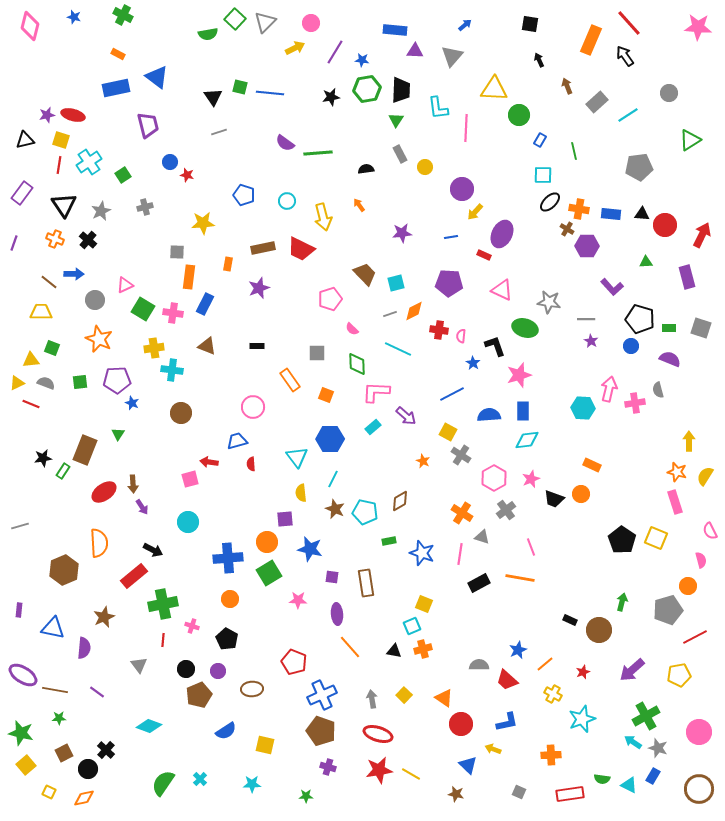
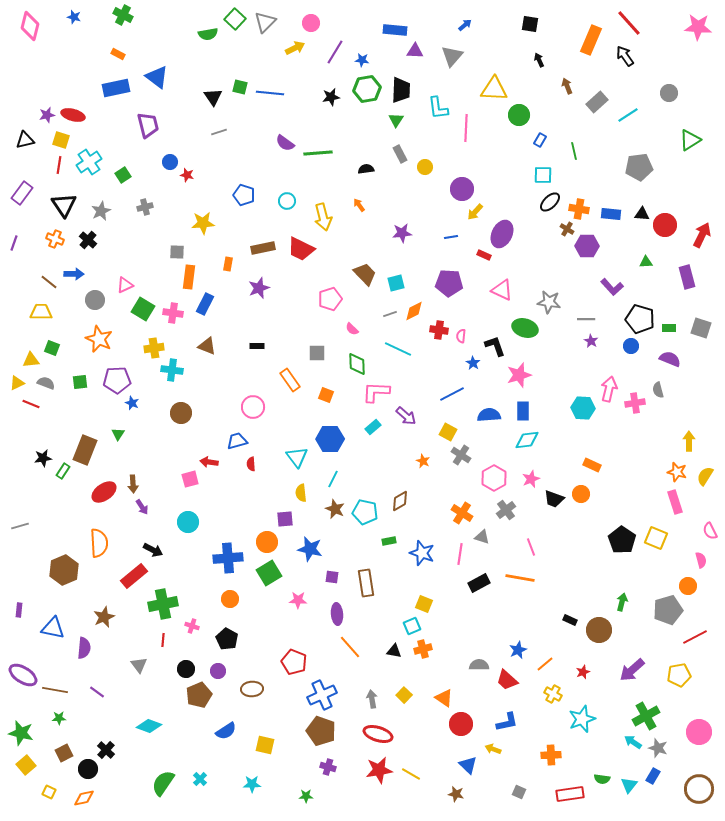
cyan triangle at (629, 785): rotated 42 degrees clockwise
